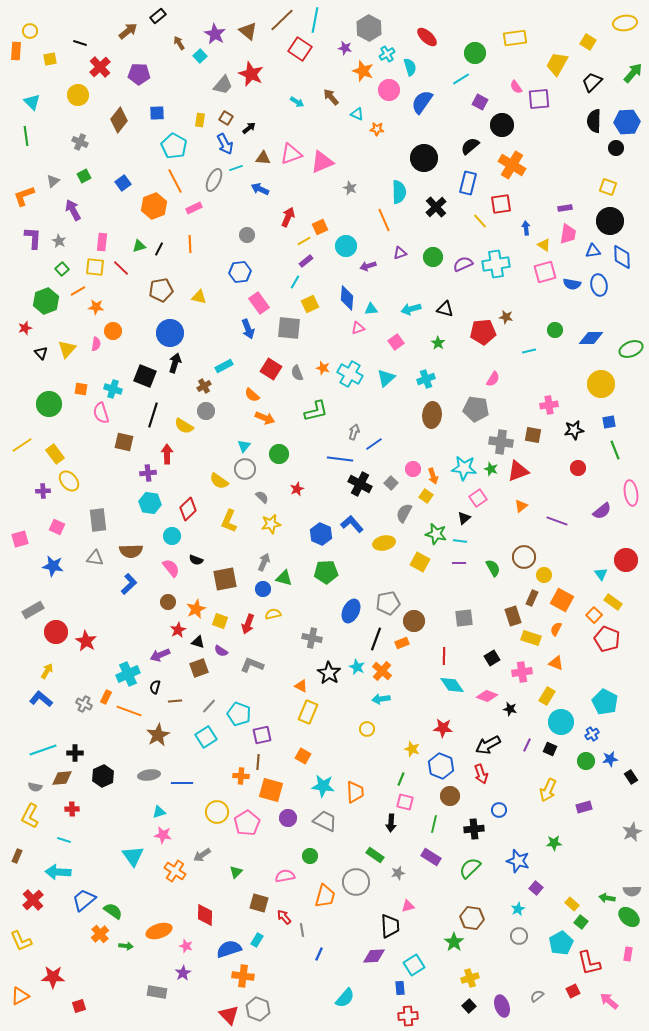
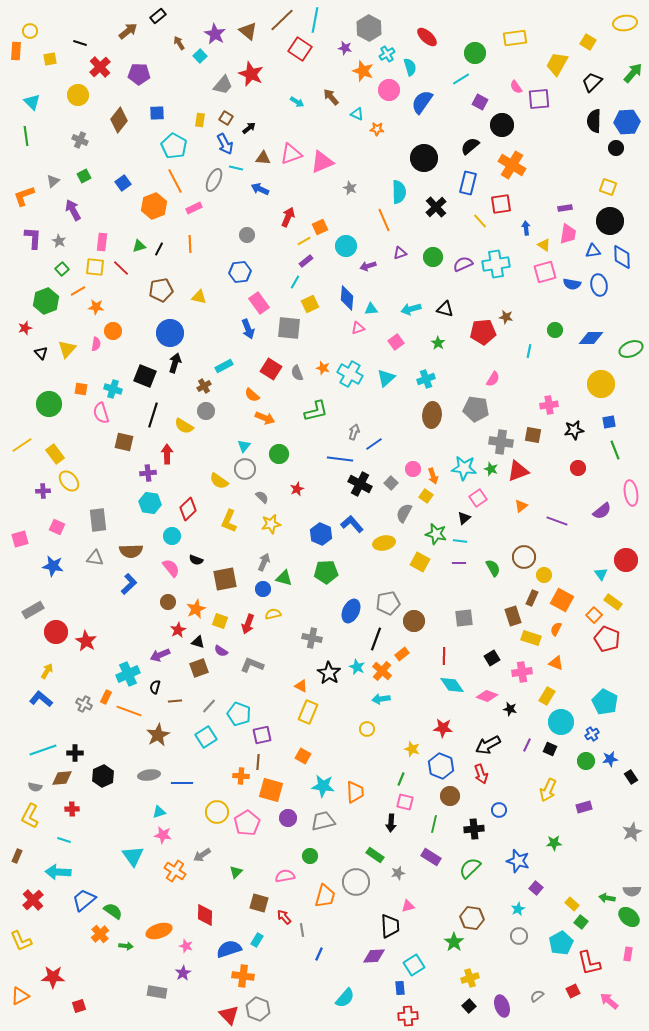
gray cross at (80, 142): moved 2 px up
cyan line at (236, 168): rotated 32 degrees clockwise
cyan line at (529, 351): rotated 64 degrees counterclockwise
orange rectangle at (402, 643): moved 11 px down; rotated 16 degrees counterclockwise
gray trapezoid at (325, 821): moved 2 px left; rotated 40 degrees counterclockwise
